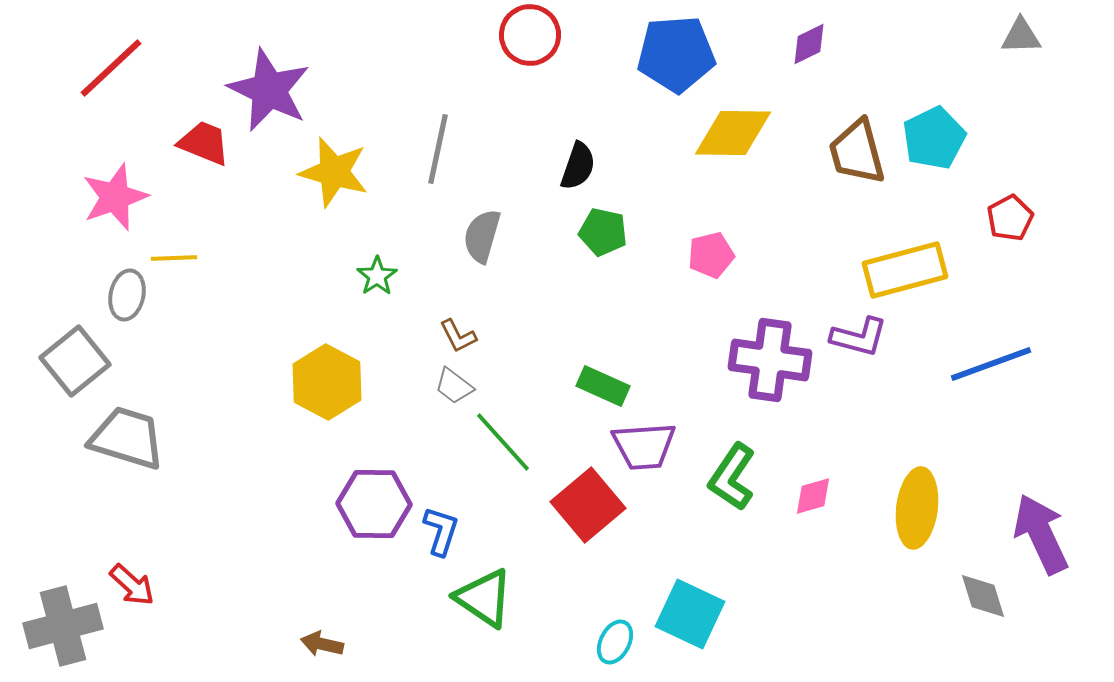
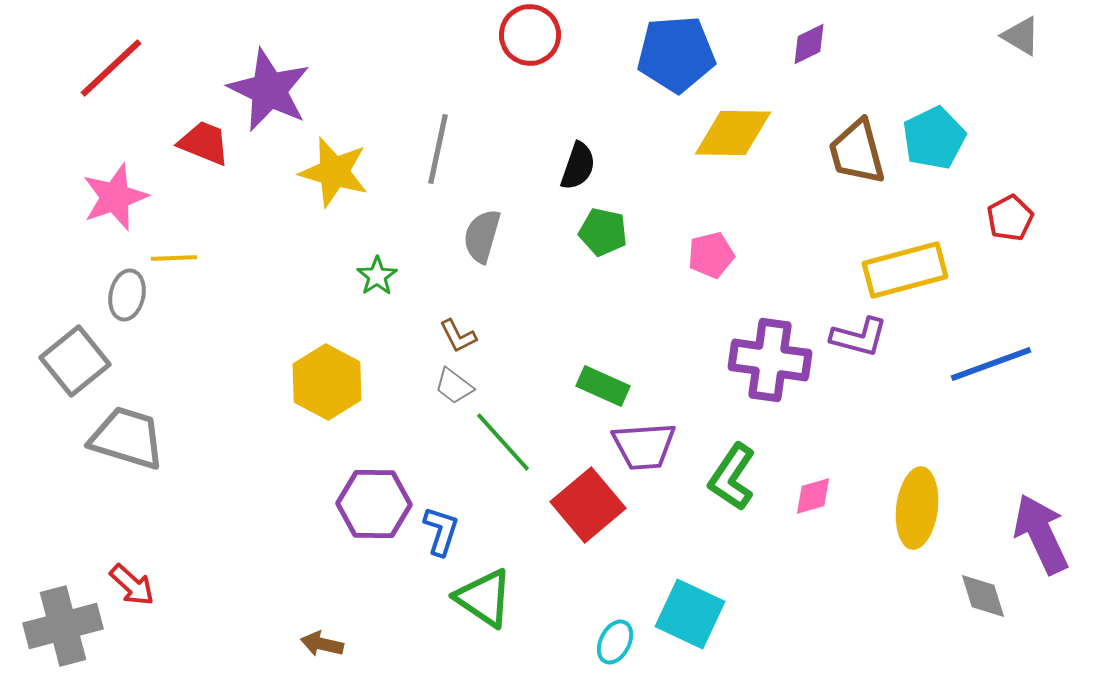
gray triangle at (1021, 36): rotated 33 degrees clockwise
